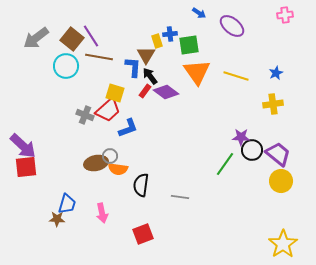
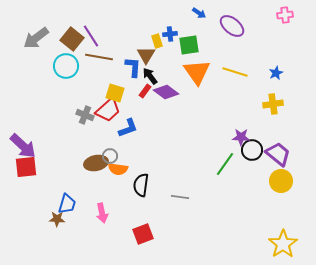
yellow line at (236, 76): moved 1 px left, 4 px up
